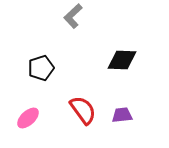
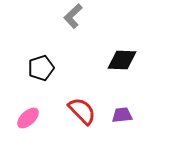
red semicircle: moved 1 px left, 1 px down; rotated 8 degrees counterclockwise
